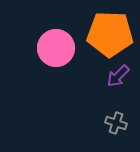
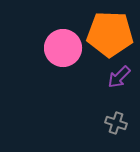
pink circle: moved 7 px right
purple arrow: moved 1 px right, 1 px down
